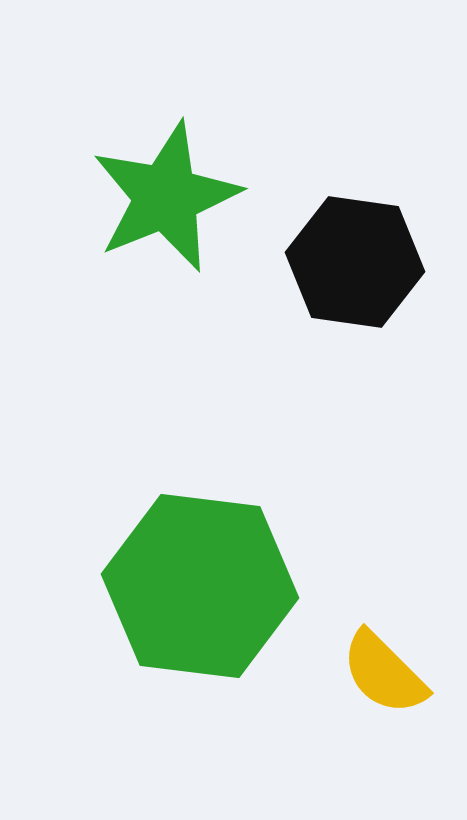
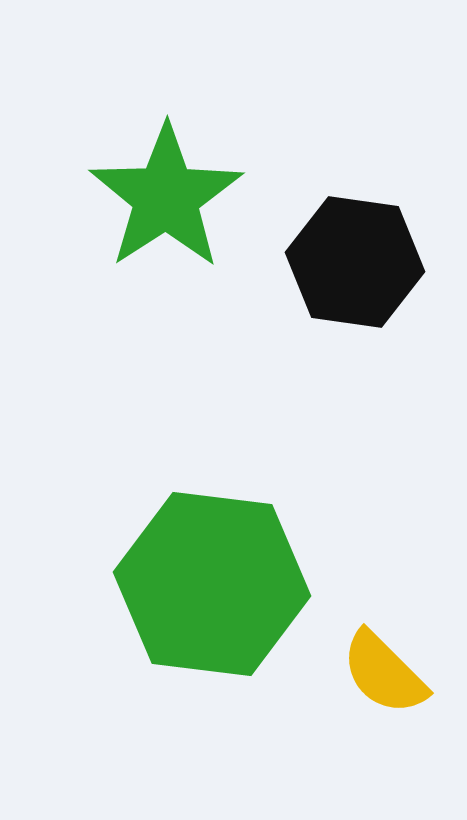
green star: rotated 11 degrees counterclockwise
green hexagon: moved 12 px right, 2 px up
